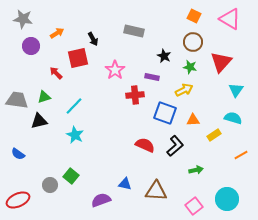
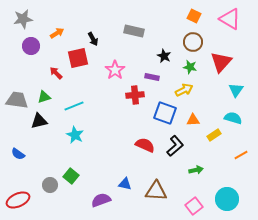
gray star: rotated 18 degrees counterclockwise
cyan line: rotated 24 degrees clockwise
